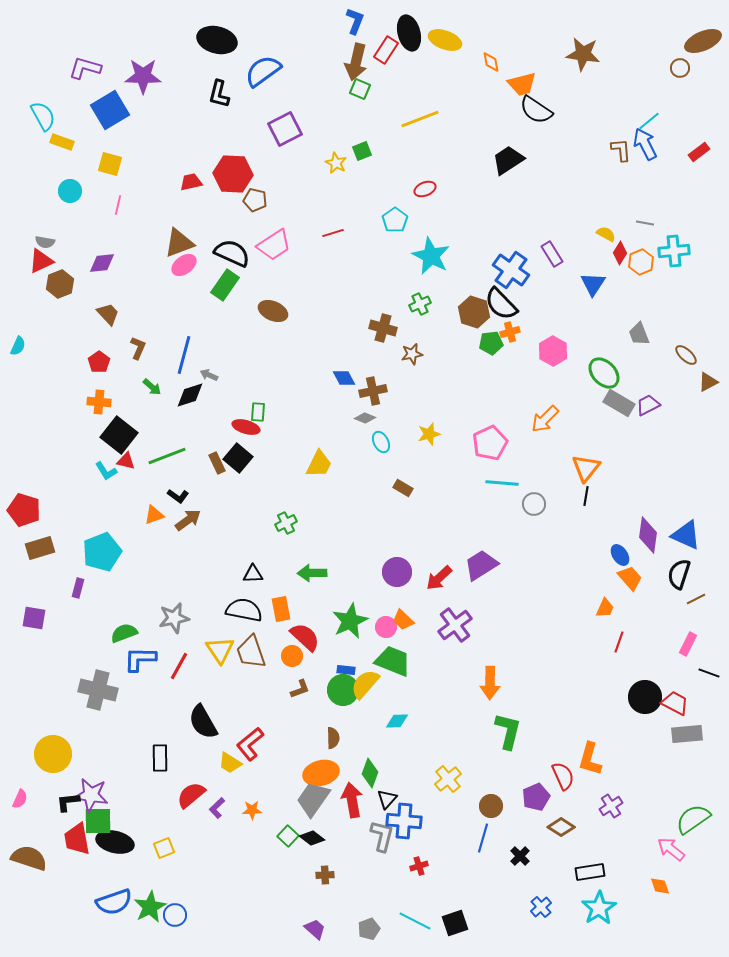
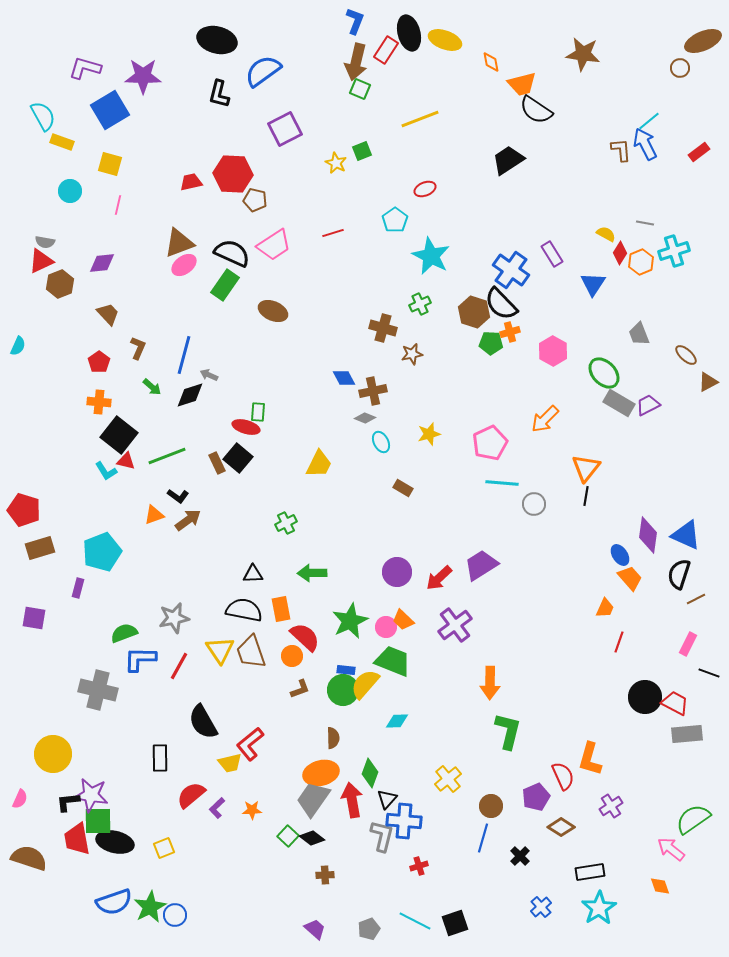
cyan cross at (674, 251): rotated 12 degrees counterclockwise
green pentagon at (491, 343): rotated 10 degrees clockwise
yellow trapezoid at (230, 763): rotated 45 degrees counterclockwise
